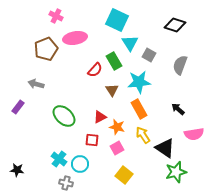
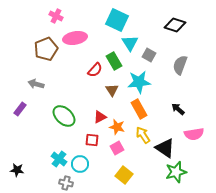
purple rectangle: moved 2 px right, 2 px down
